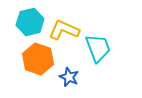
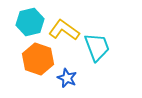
yellow L-shape: rotated 12 degrees clockwise
cyan trapezoid: moved 1 px left, 1 px up
blue star: moved 2 px left, 1 px down
